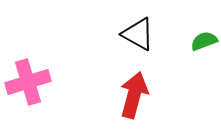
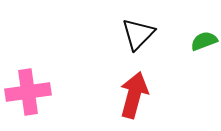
black triangle: rotated 45 degrees clockwise
pink cross: moved 10 px down; rotated 9 degrees clockwise
